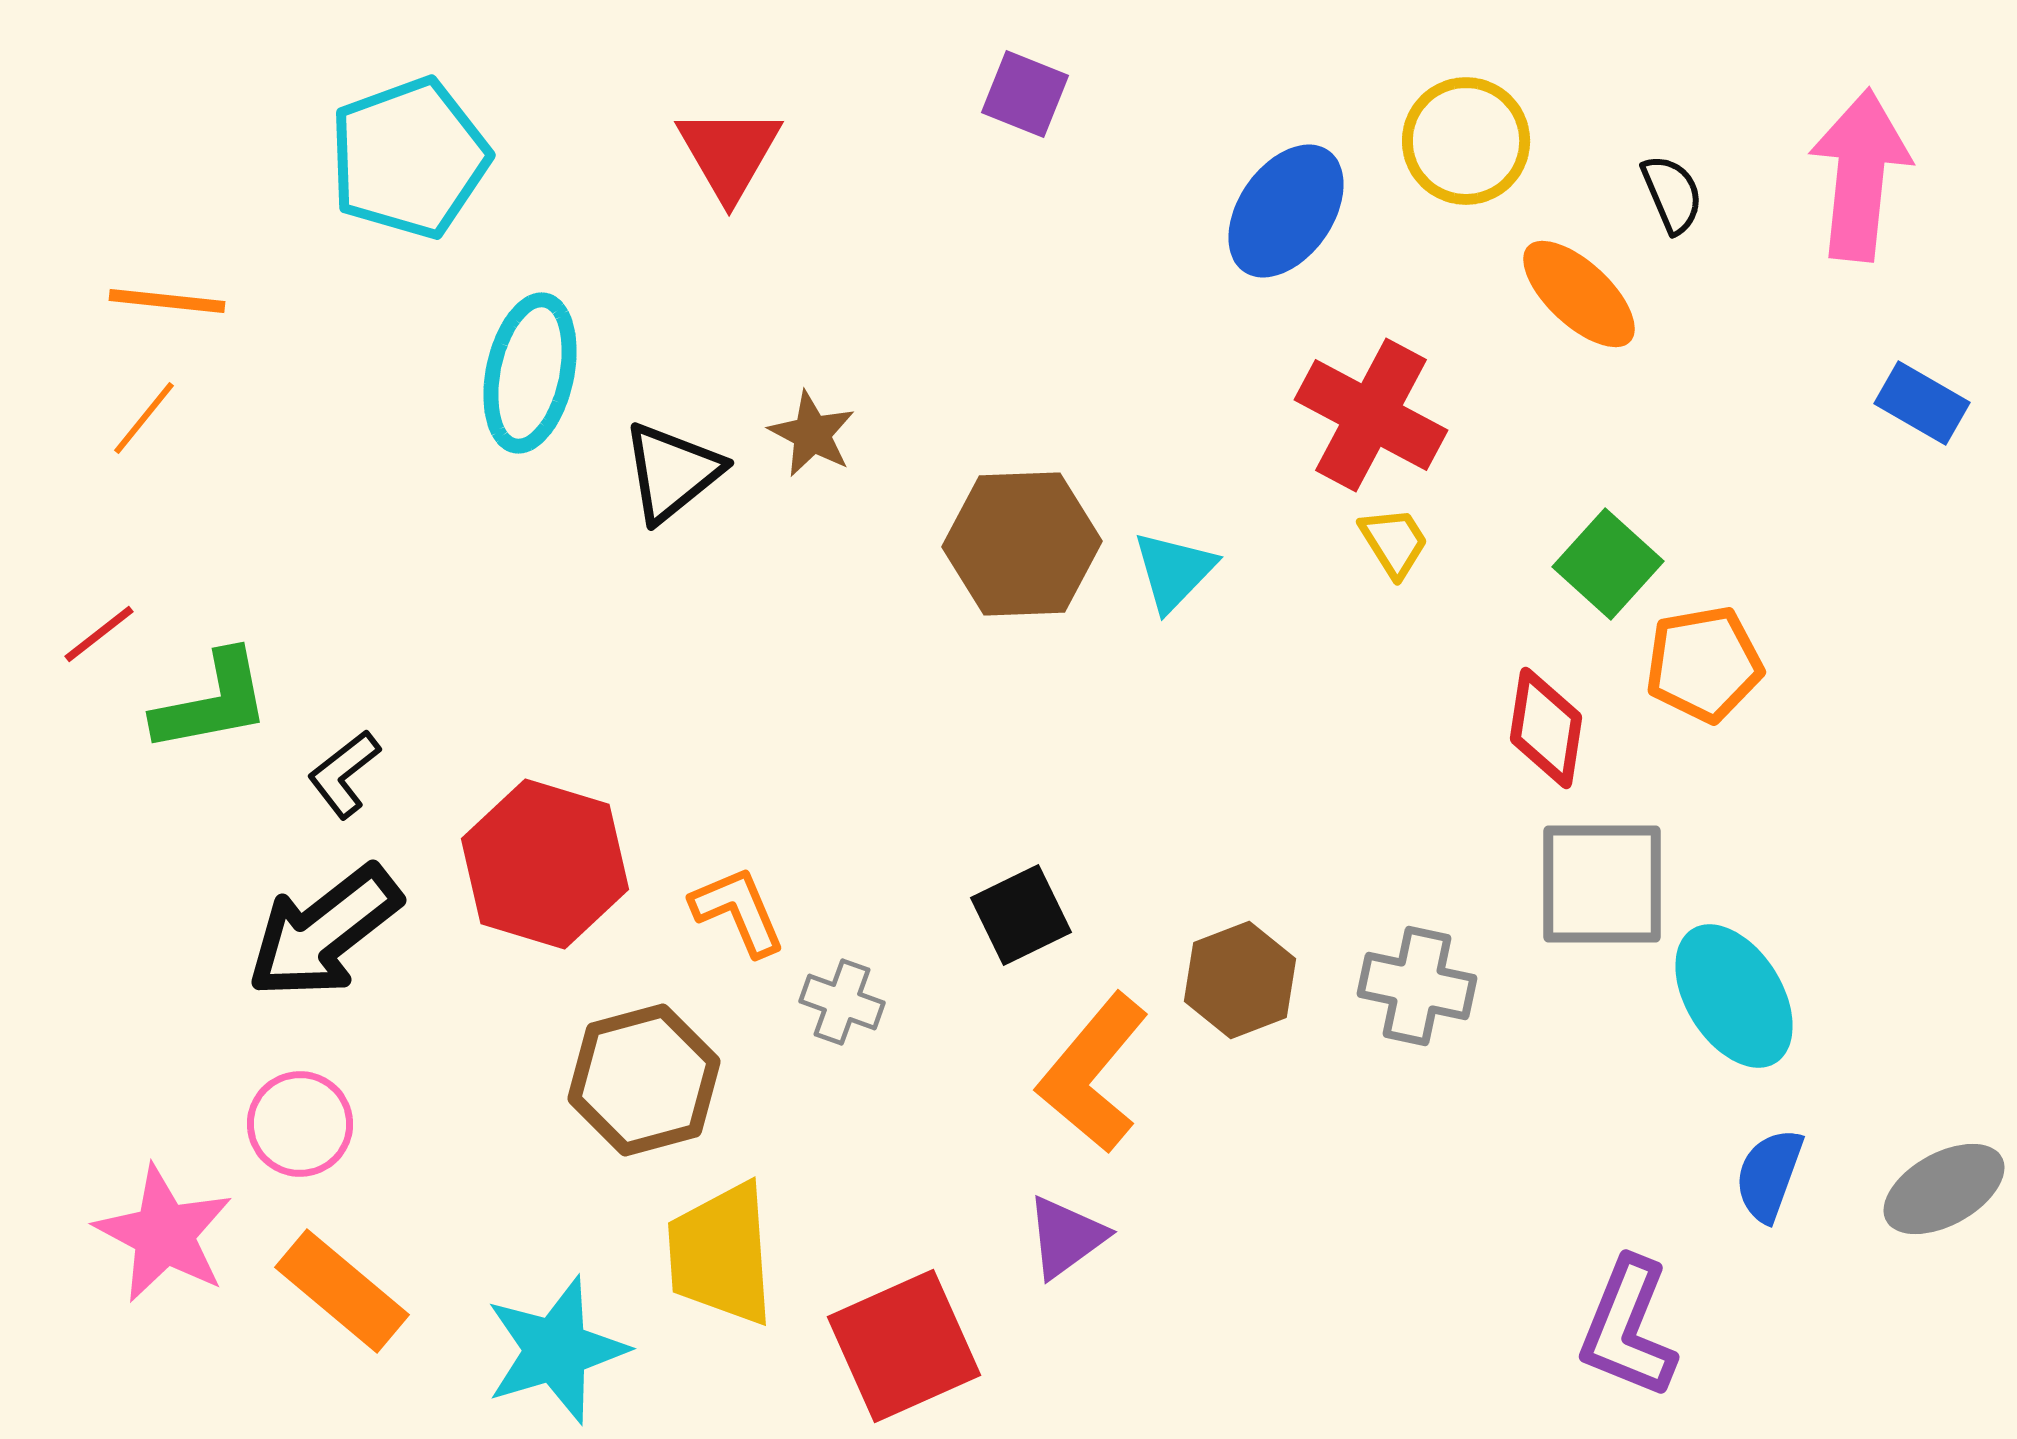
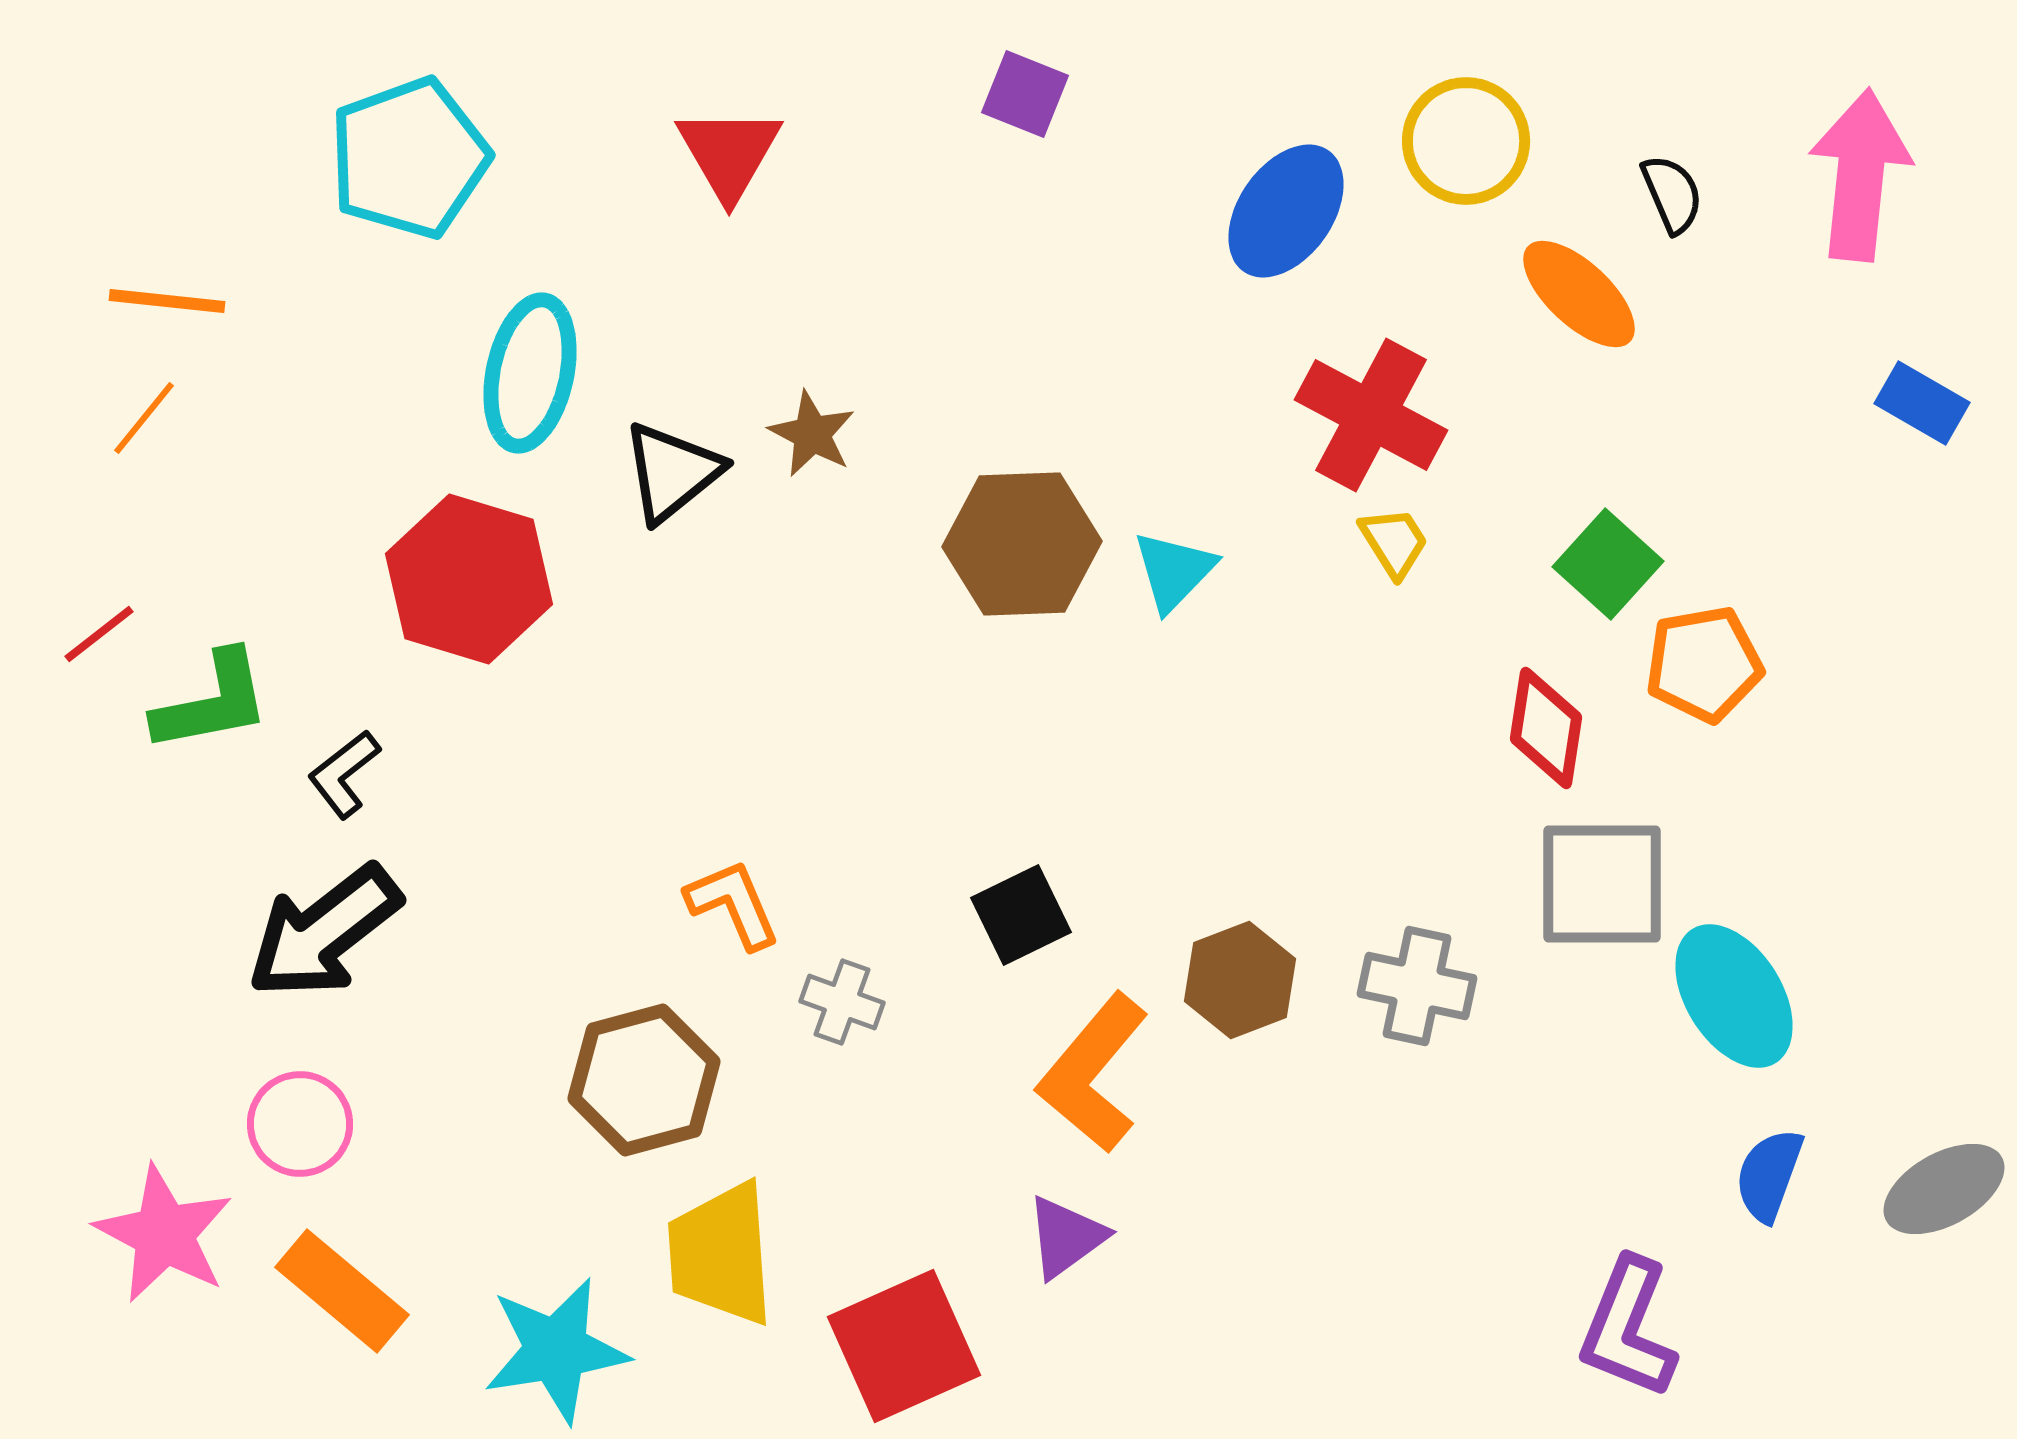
red hexagon at (545, 864): moved 76 px left, 285 px up
orange L-shape at (738, 911): moved 5 px left, 7 px up
cyan star at (556, 1350): rotated 8 degrees clockwise
